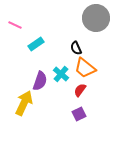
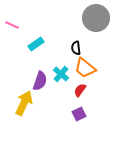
pink line: moved 3 px left
black semicircle: rotated 16 degrees clockwise
